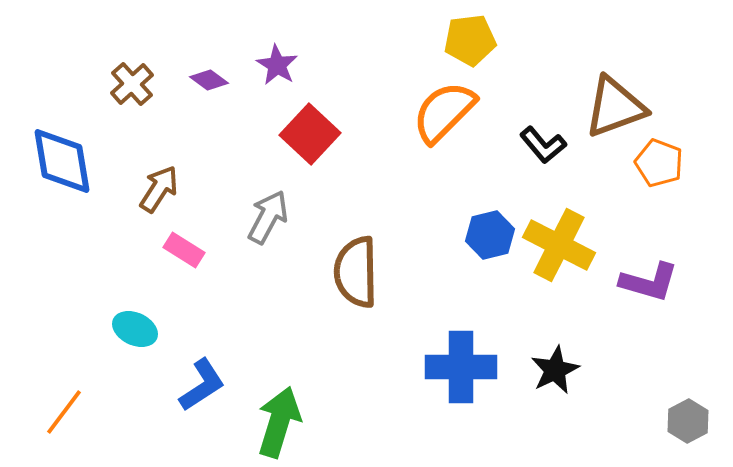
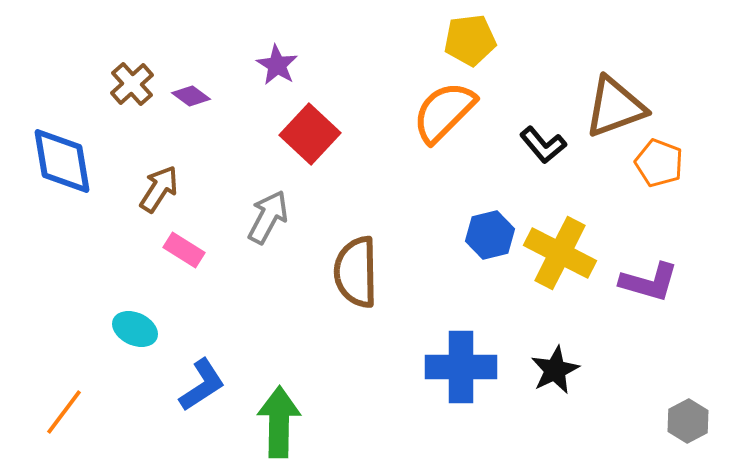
purple diamond: moved 18 px left, 16 px down
yellow cross: moved 1 px right, 8 px down
green arrow: rotated 16 degrees counterclockwise
